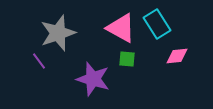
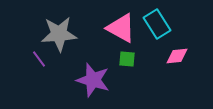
gray star: moved 1 px right, 1 px down; rotated 15 degrees clockwise
purple line: moved 2 px up
purple star: moved 1 px down
